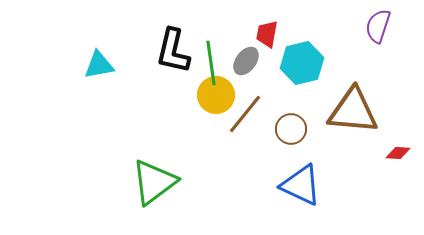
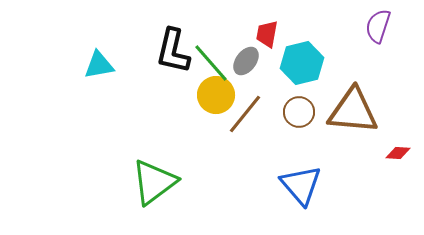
green line: rotated 33 degrees counterclockwise
brown circle: moved 8 px right, 17 px up
blue triangle: rotated 24 degrees clockwise
